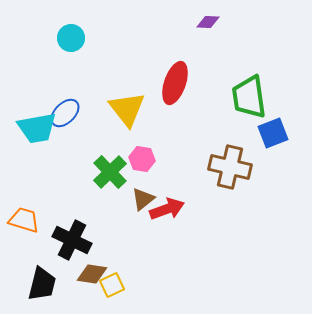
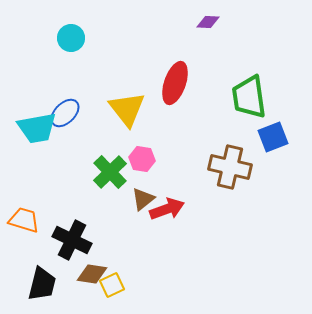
blue square: moved 4 px down
